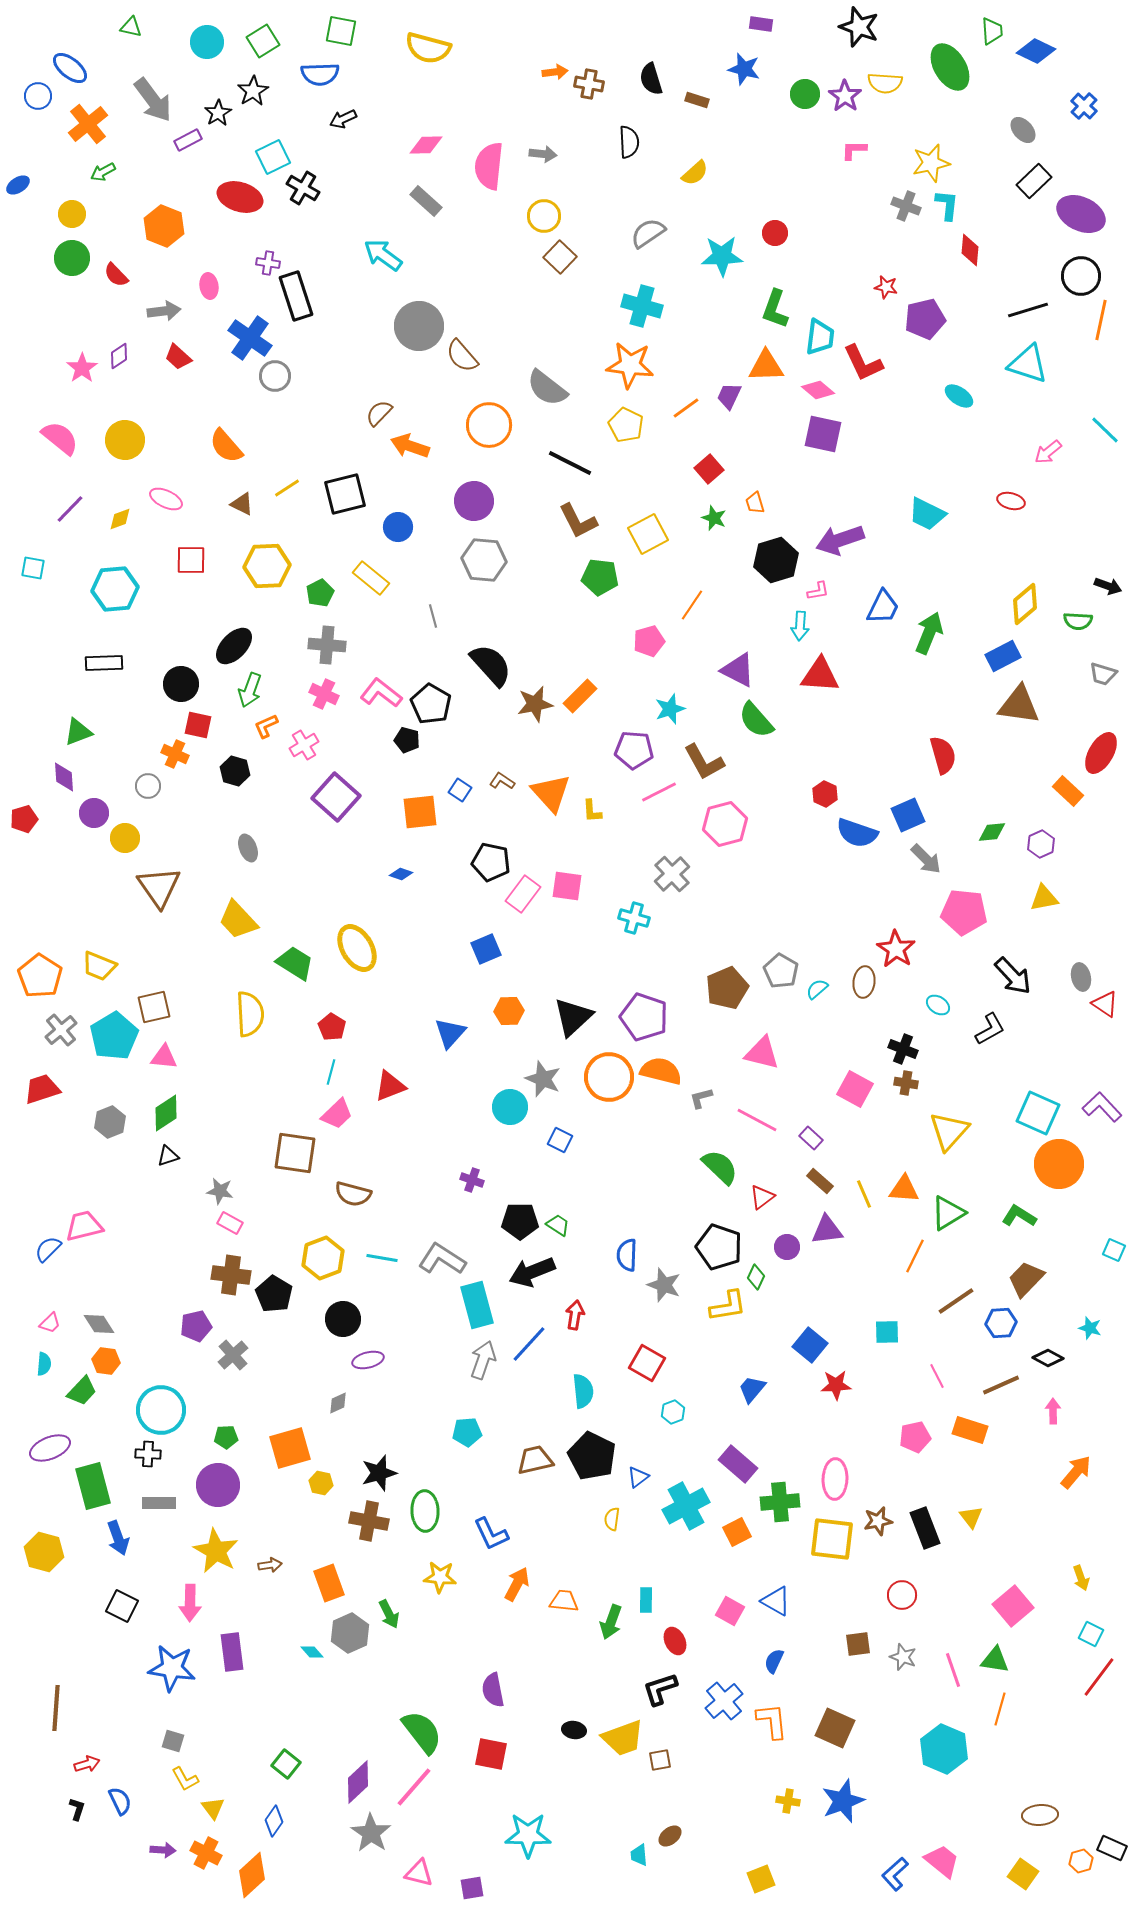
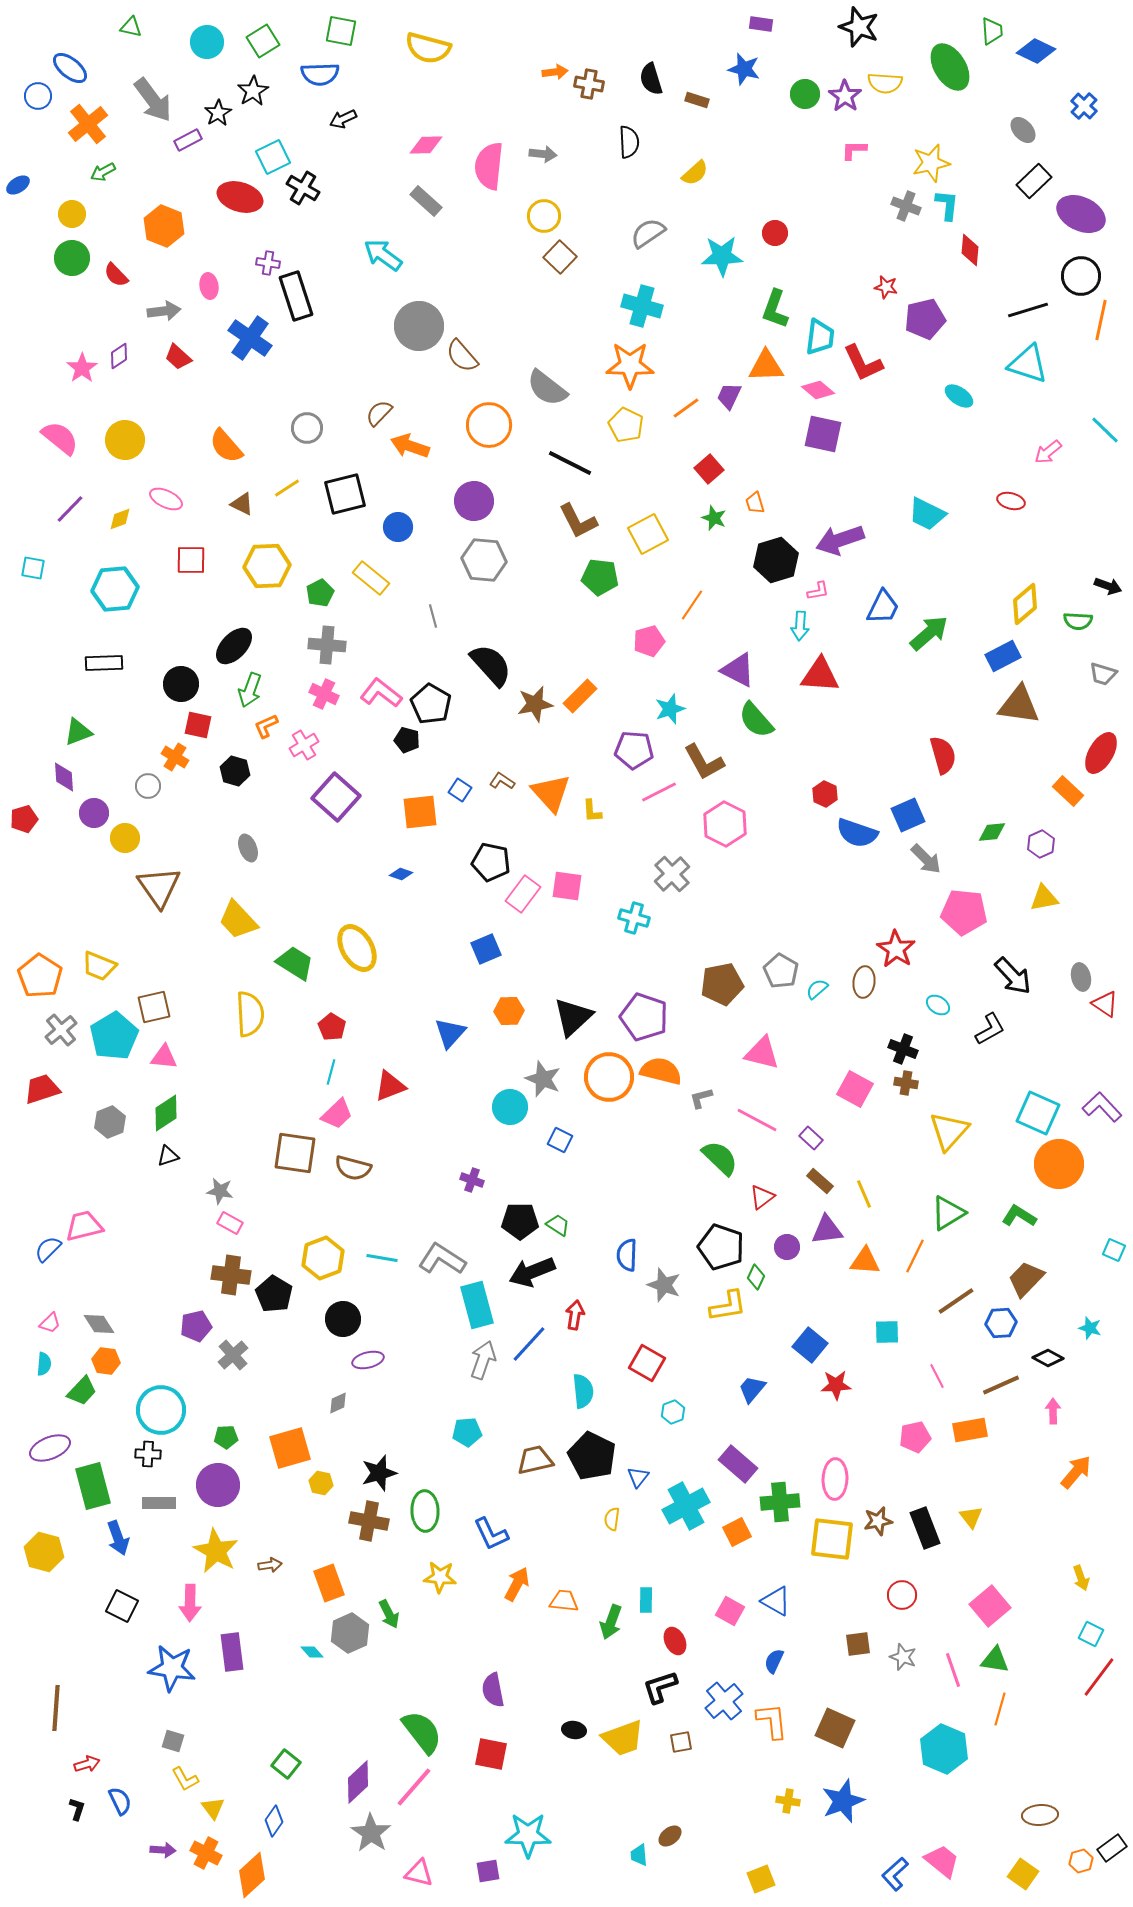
orange star at (630, 365): rotated 6 degrees counterclockwise
gray circle at (275, 376): moved 32 px right, 52 px down
green arrow at (929, 633): rotated 27 degrees clockwise
orange cross at (175, 754): moved 3 px down; rotated 8 degrees clockwise
pink hexagon at (725, 824): rotated 18 degrees counterclockwise
brown pentagon at (727, 988): moved 5 px left, 4 px up; rotated 12 degrees clockwise
green semicircle at (720, 1167): moved 9 px up
orange triangle at (904, 1189): moved 39 px left, 72 px down
brown semicircle at (353, 1194): moved 26 px up
black pentagon at (719, 1247): moved 2 px right
orange rectangle at (970, 1430): rotated 28 degrees counterclockwise
blue triangle at (638, 1477): rotated 15 degrees counterclockwise
pink square at (1013, 1606): moved 23 px left
black L-shape at (660, 1689): moved 2 px up
brown square at (660, 1760): moved 21 px right, 18 px up
black rectangle at (1112, 1848): rotated 60 degrees counterclockwise
purple square at (472, 1888): moved 16 px right, 17 px up
